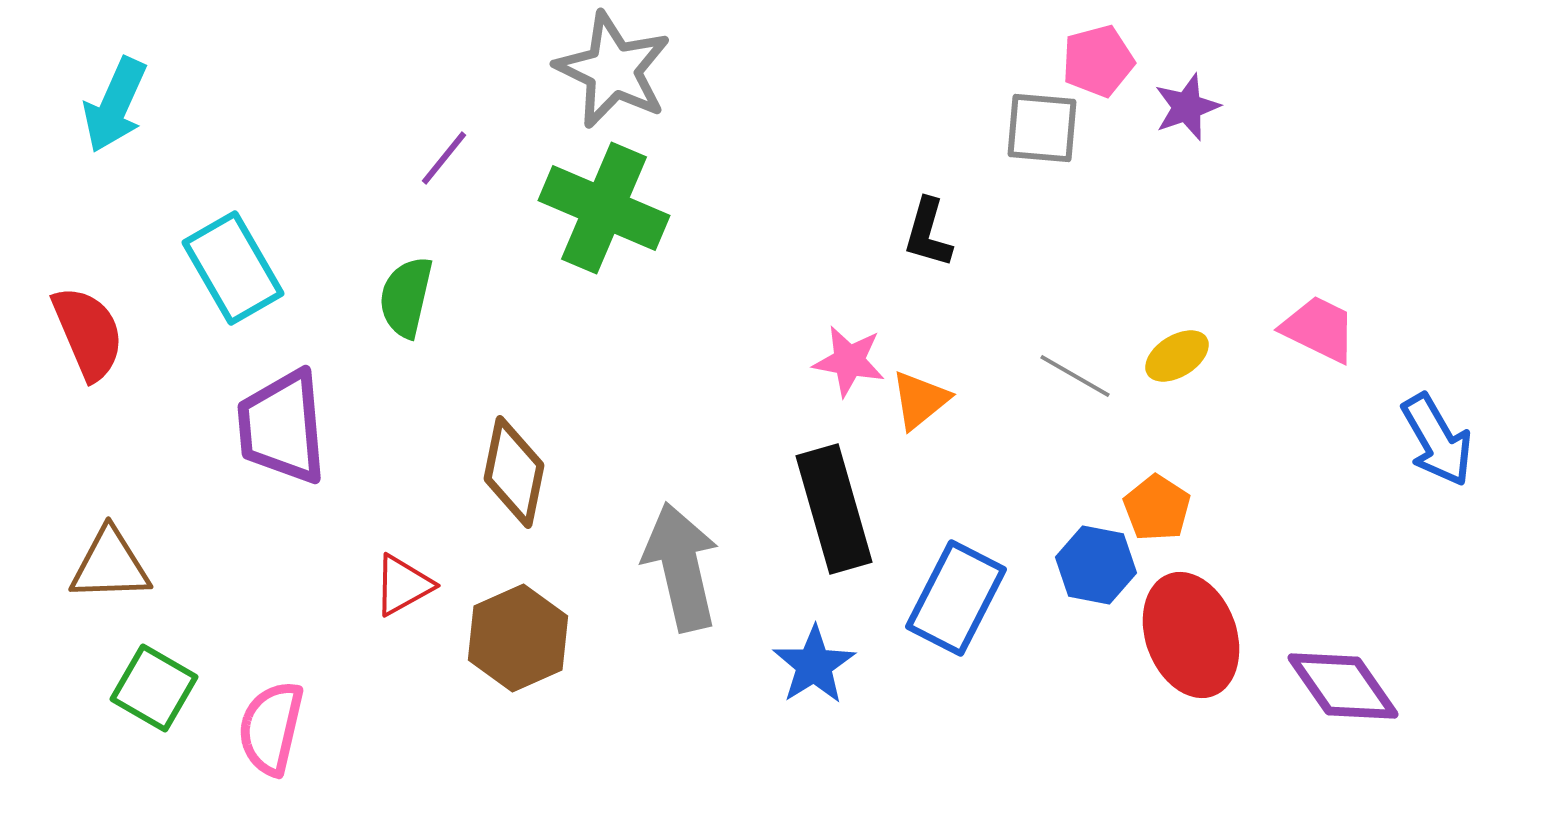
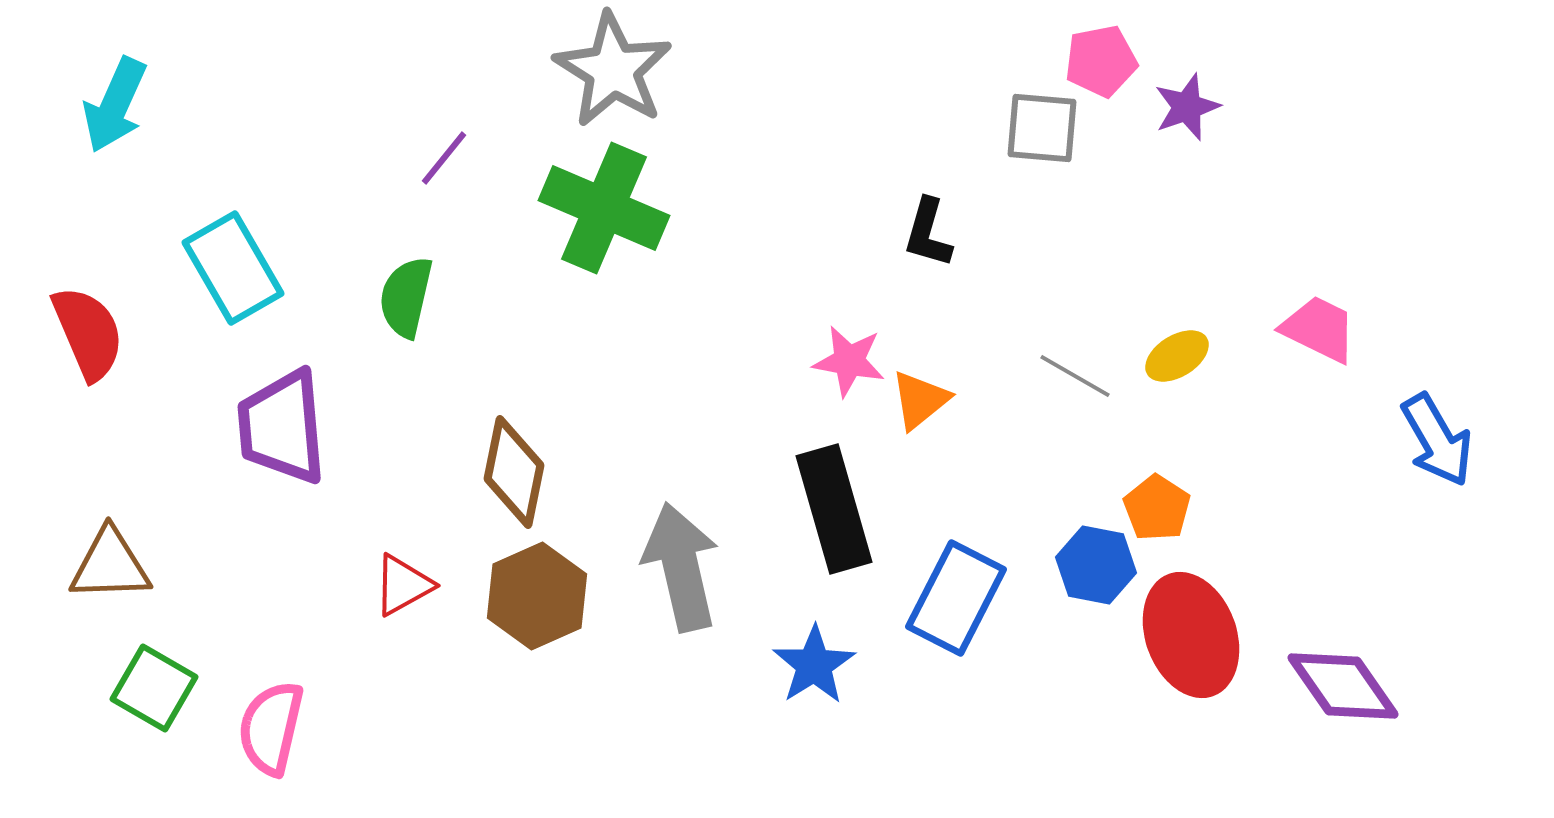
pink pentagon: moved 3 px right; rotated 4 degrees clockwise
gray star: rotated 6 degrees clockwise
brown hexagon: moved 19 px right, 42 px up
